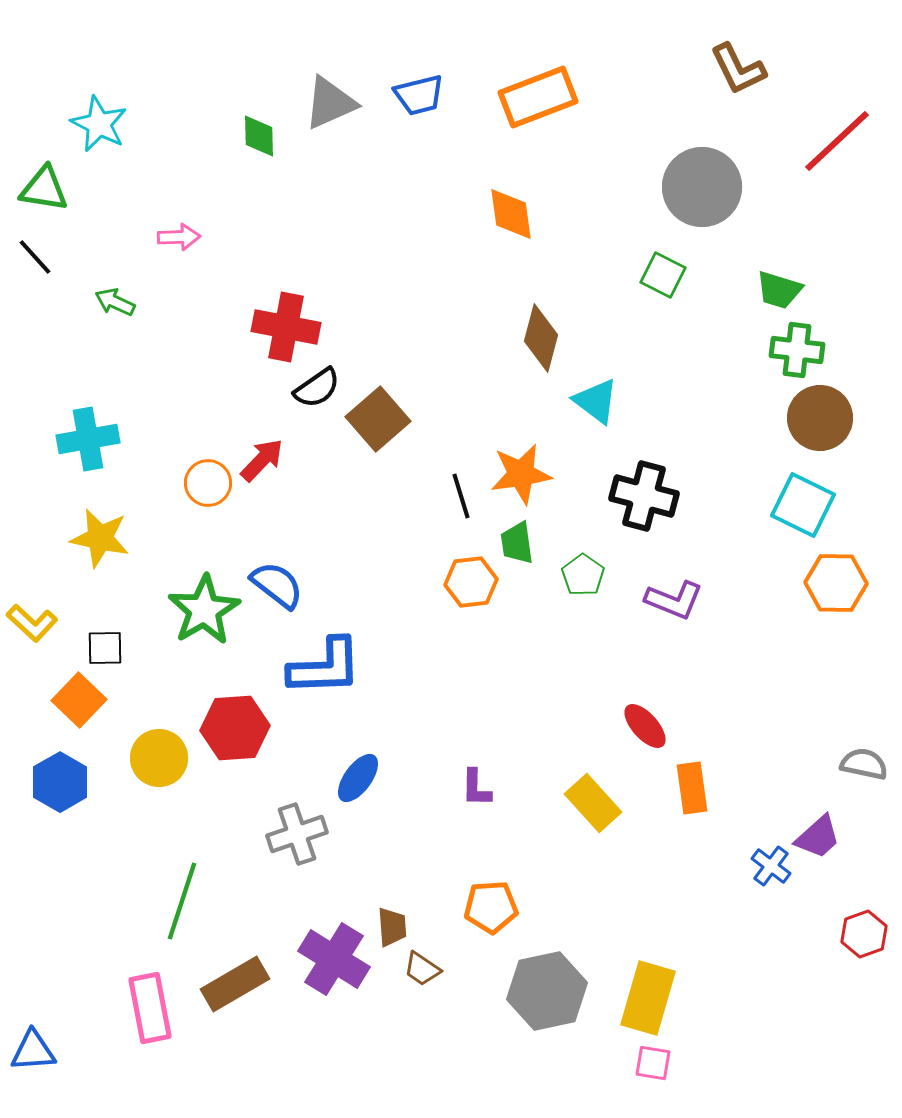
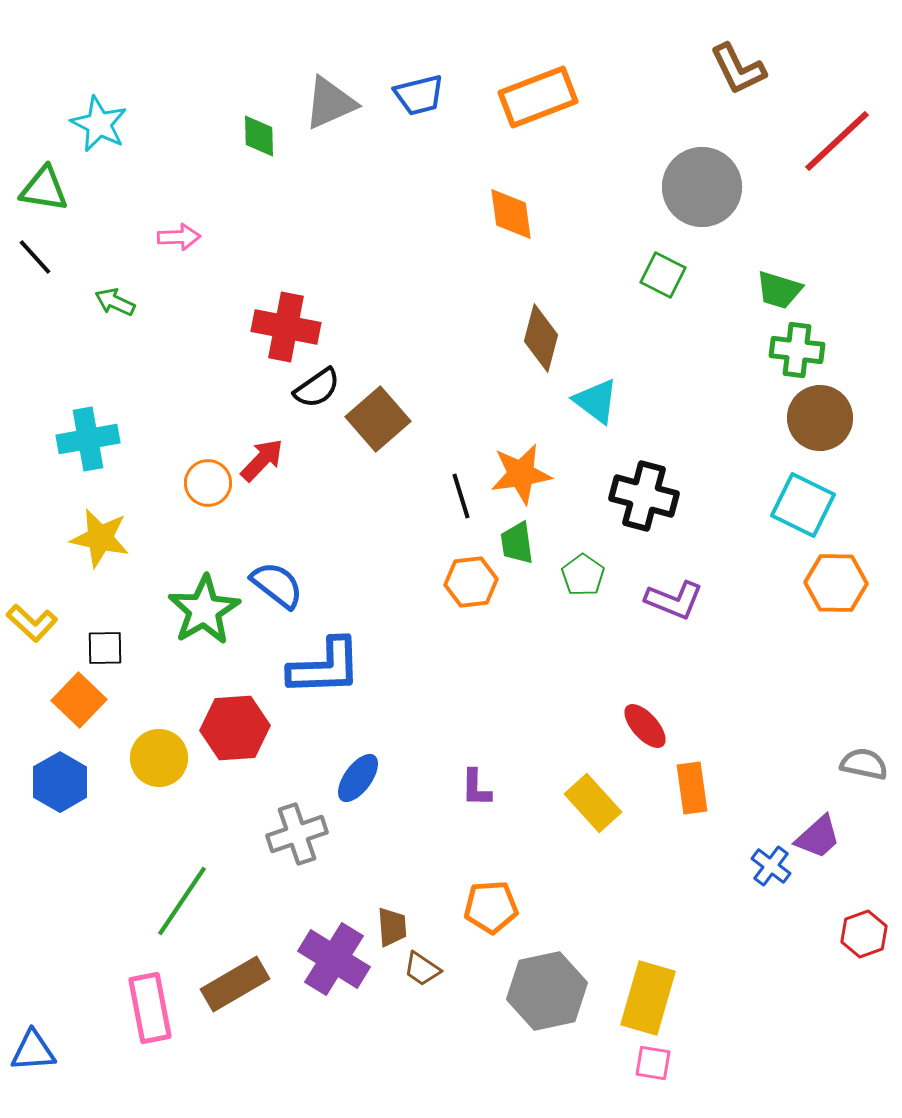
green line at (182, 901): rotated 16 degrees clockwise
